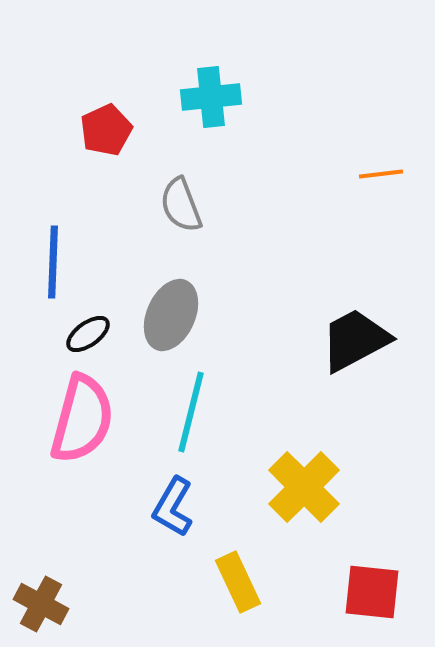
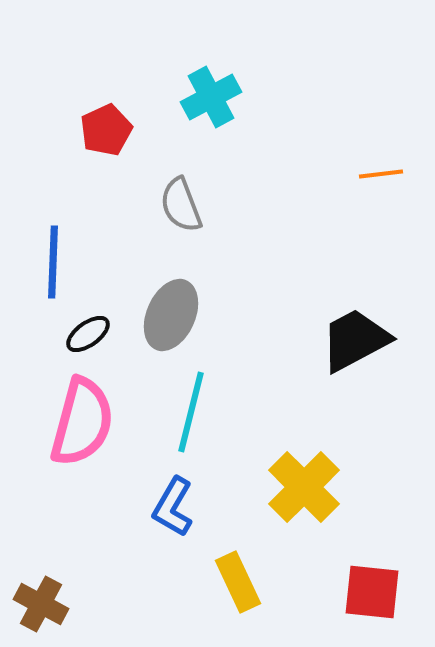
cyan cross: rotated 22 degrees counterclockwise
pink semicircle: moved 3 px down
